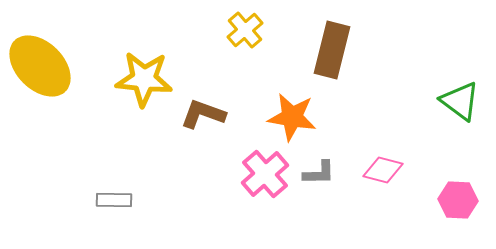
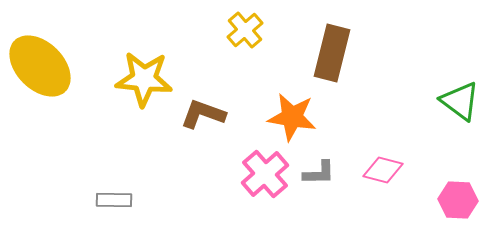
brown rectangle: moved 3 px down
